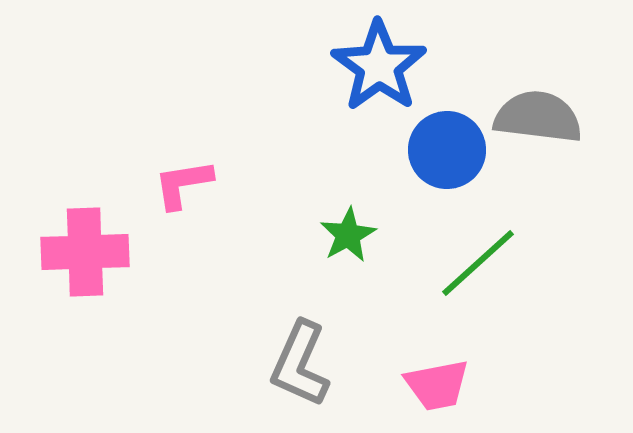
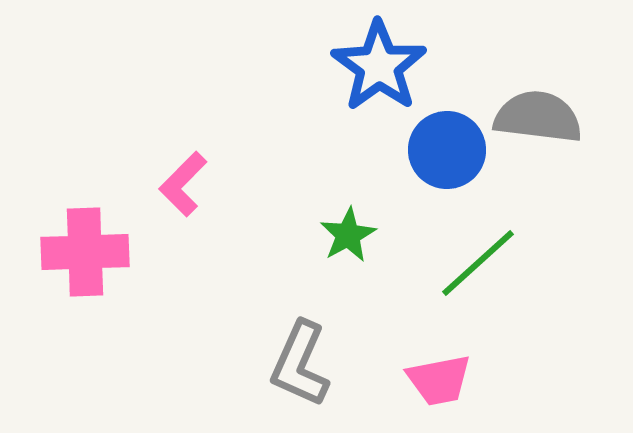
pink L-shape: rotated 36 degrees counterclockwise
pink trapezoid: moved 2 px right, 5 px up
